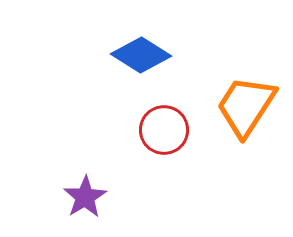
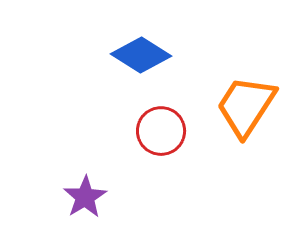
red circle: moved 3 px left, 1 px down
